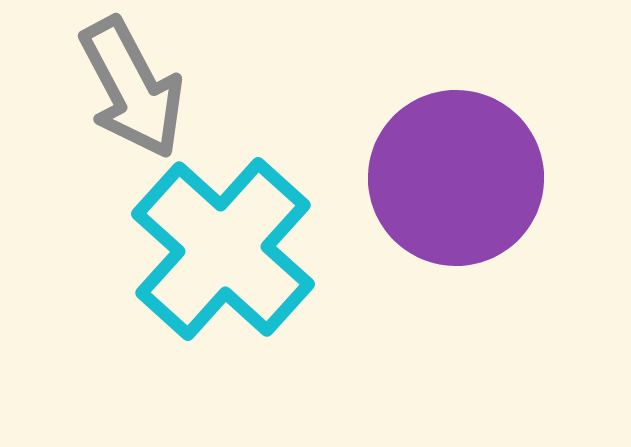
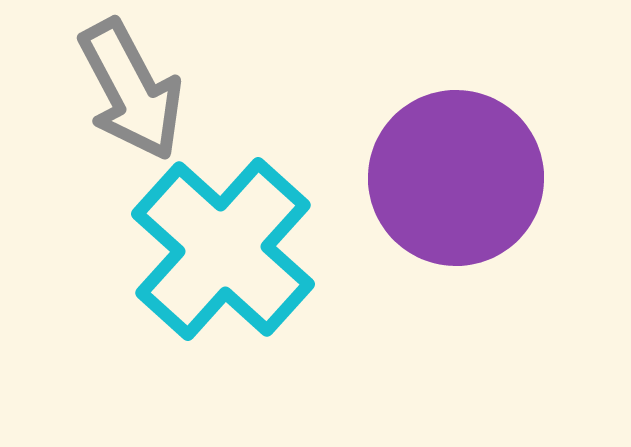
gray arrow: moved 1 px left, 2 px down
